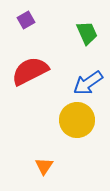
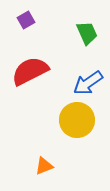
orange triangle: rotated 36 degrees clockwise
